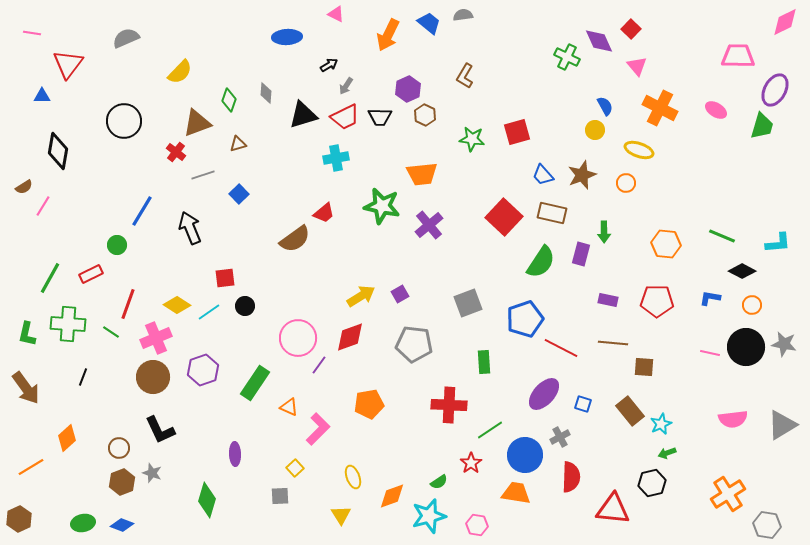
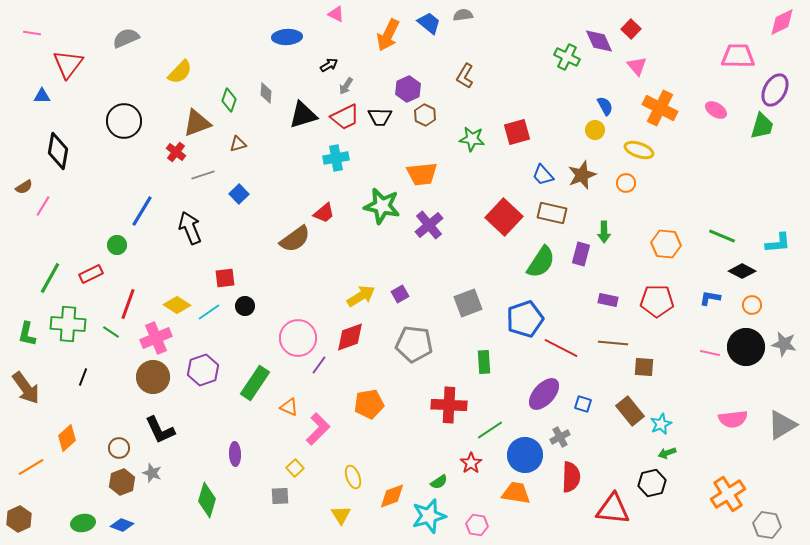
pink diamond at (785, 22): moved 3 px left
